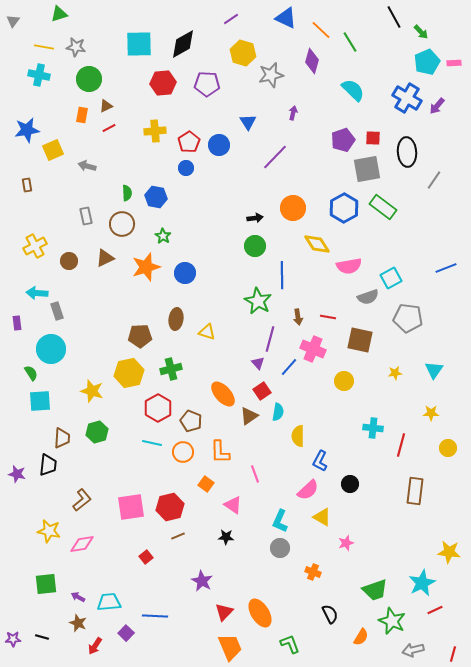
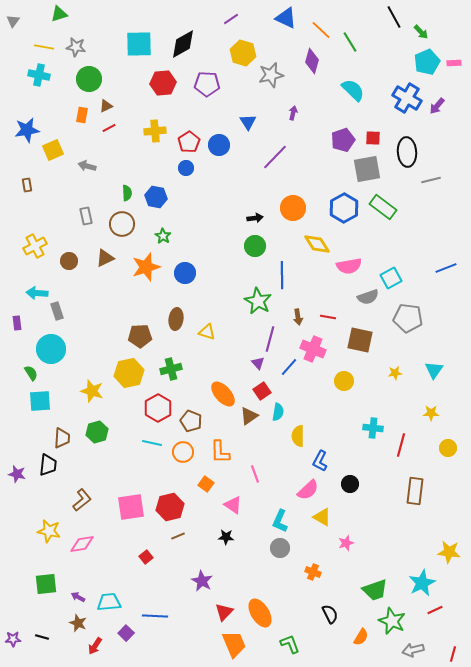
gray line at (434, 180): moved 3 px left; rotated 42 degrees clockwise
orange trapezoid at (230, 647): moved 4 px right, 3 px up
